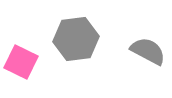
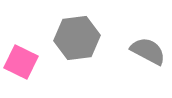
gray hexagon: moved 1 px right, 1 px up
